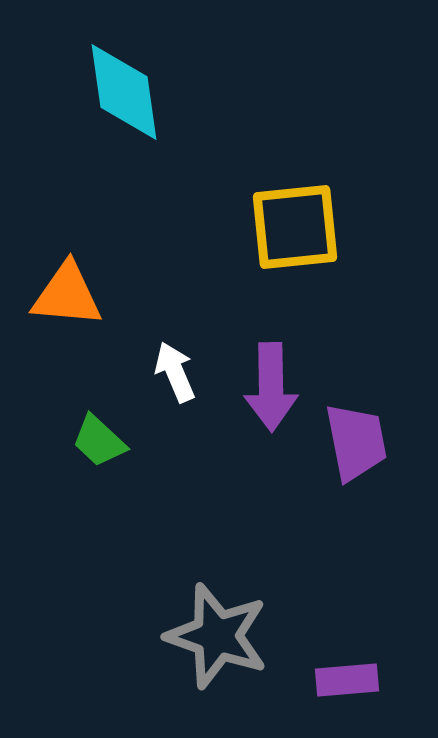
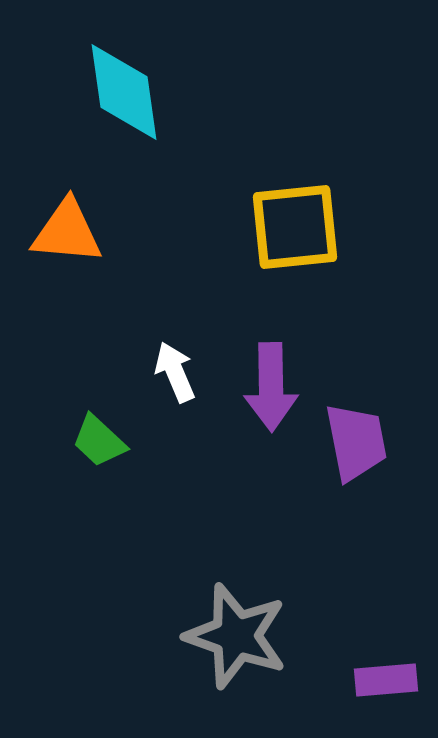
orange triangle: moved 63 px up
gray star: moved 19 px right
purple rectangle: moved 39 px right
